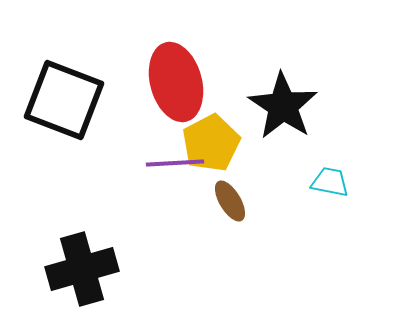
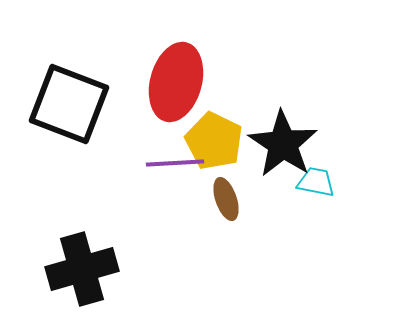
red ellipse: rotated 30 degrees clockwise
black square: moved 5 px right, 4 px down
black star: moved 38 px down
yellow pentagon: moved 3 px right, 2 px up; rotated 18 degrees counterclockwise
cyan trapezoid: moved 14 px left
brown ellipse: moved 4 px left, 2 px up; rotated 12 degrees clockwise
